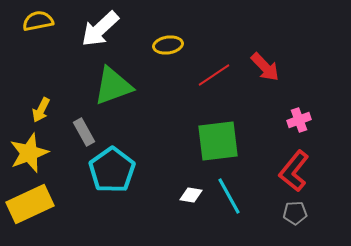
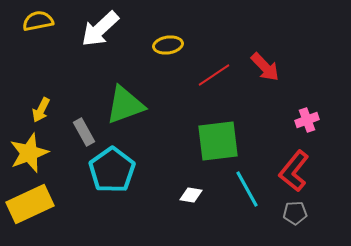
green triangle: moved 12 px right, 19 px down
pink cross: moved 8 px right
cyan line: moved 18 px right, 7 px up
